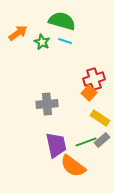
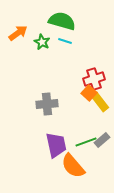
yellow rectangle: moved 16 px up; rotated 18 degrees clockwise
orange semicircle: rotated 12 degrees clockwise
